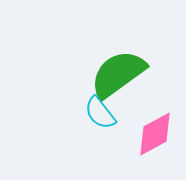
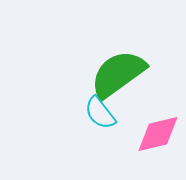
pink diamond: moved 3 px right; rotated 15 degrees clockwise
